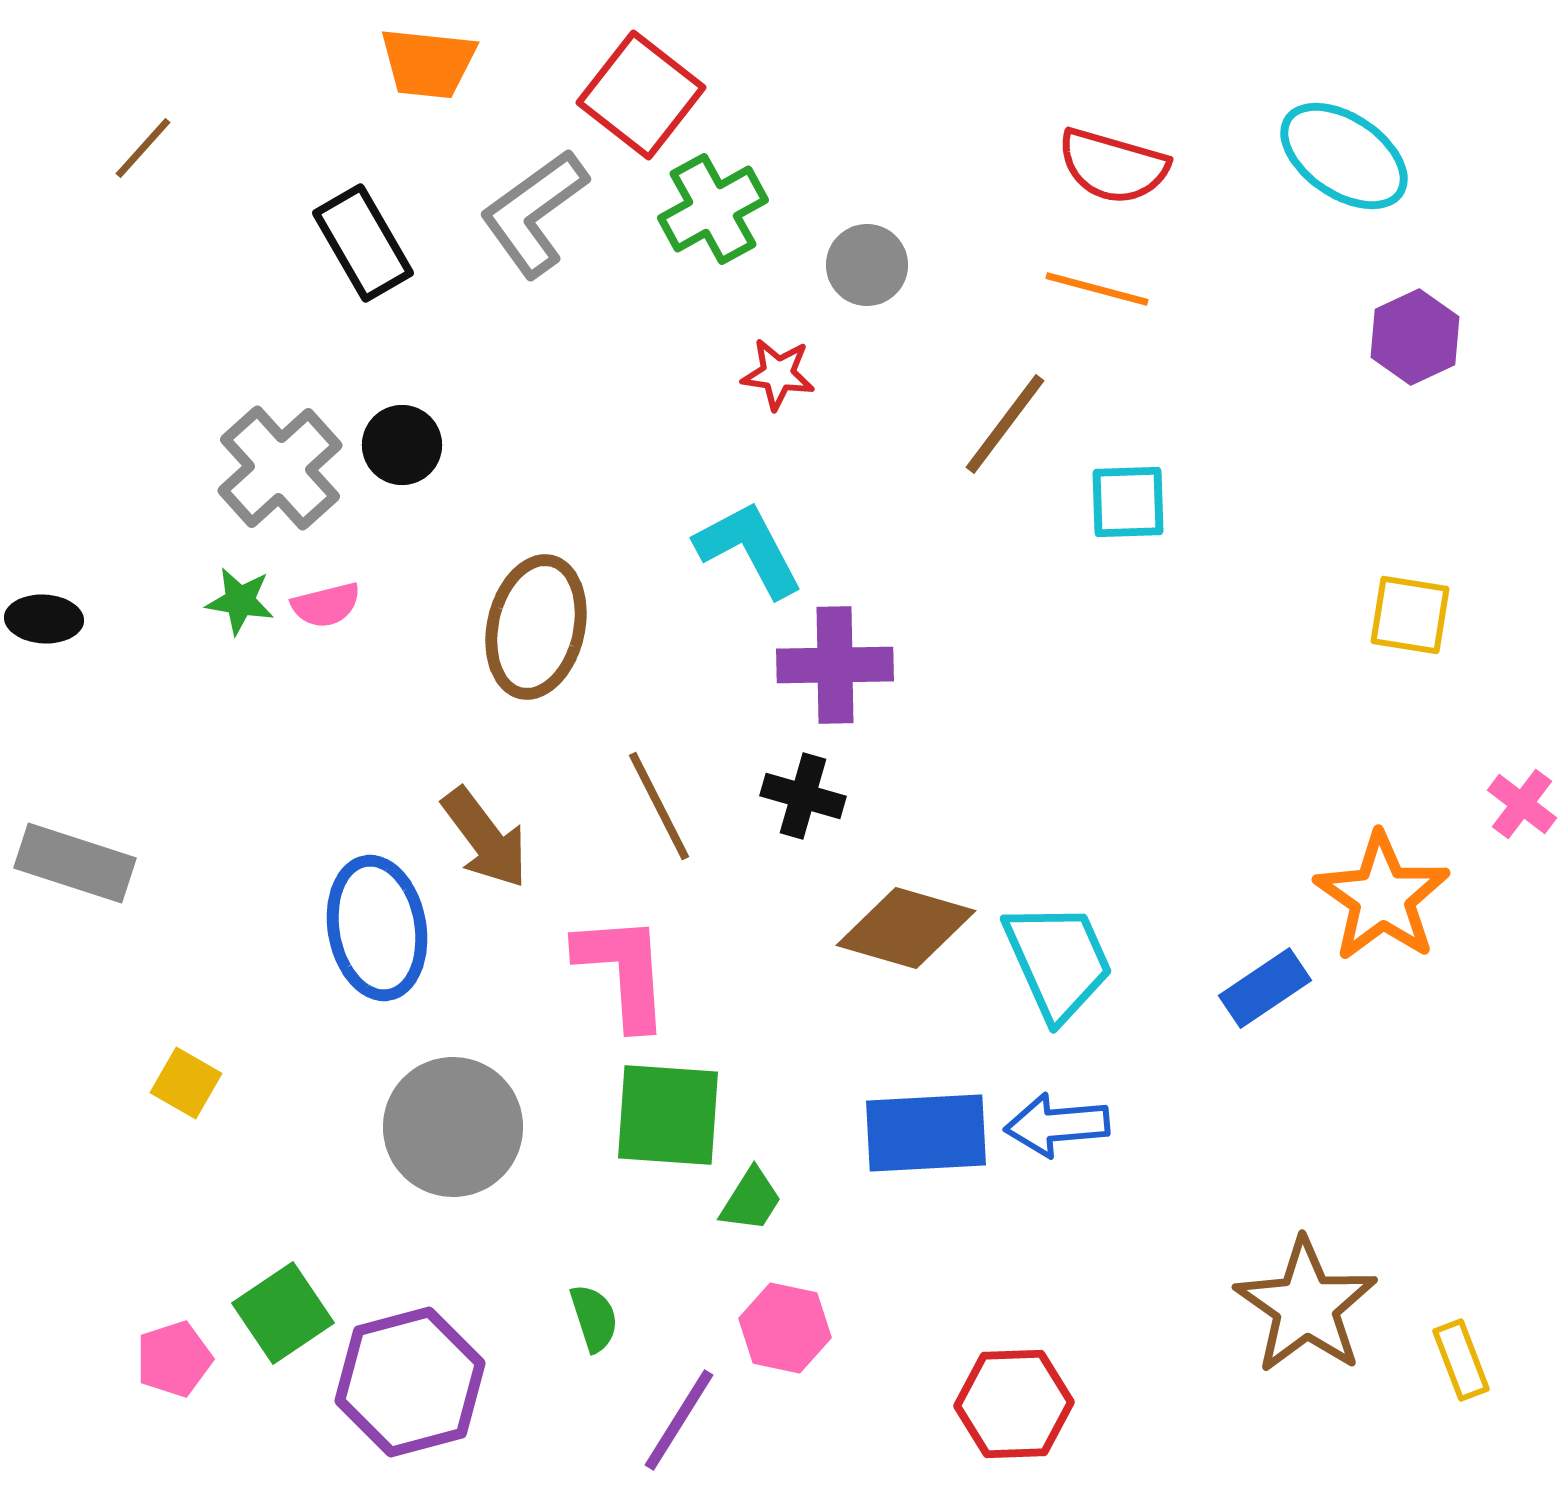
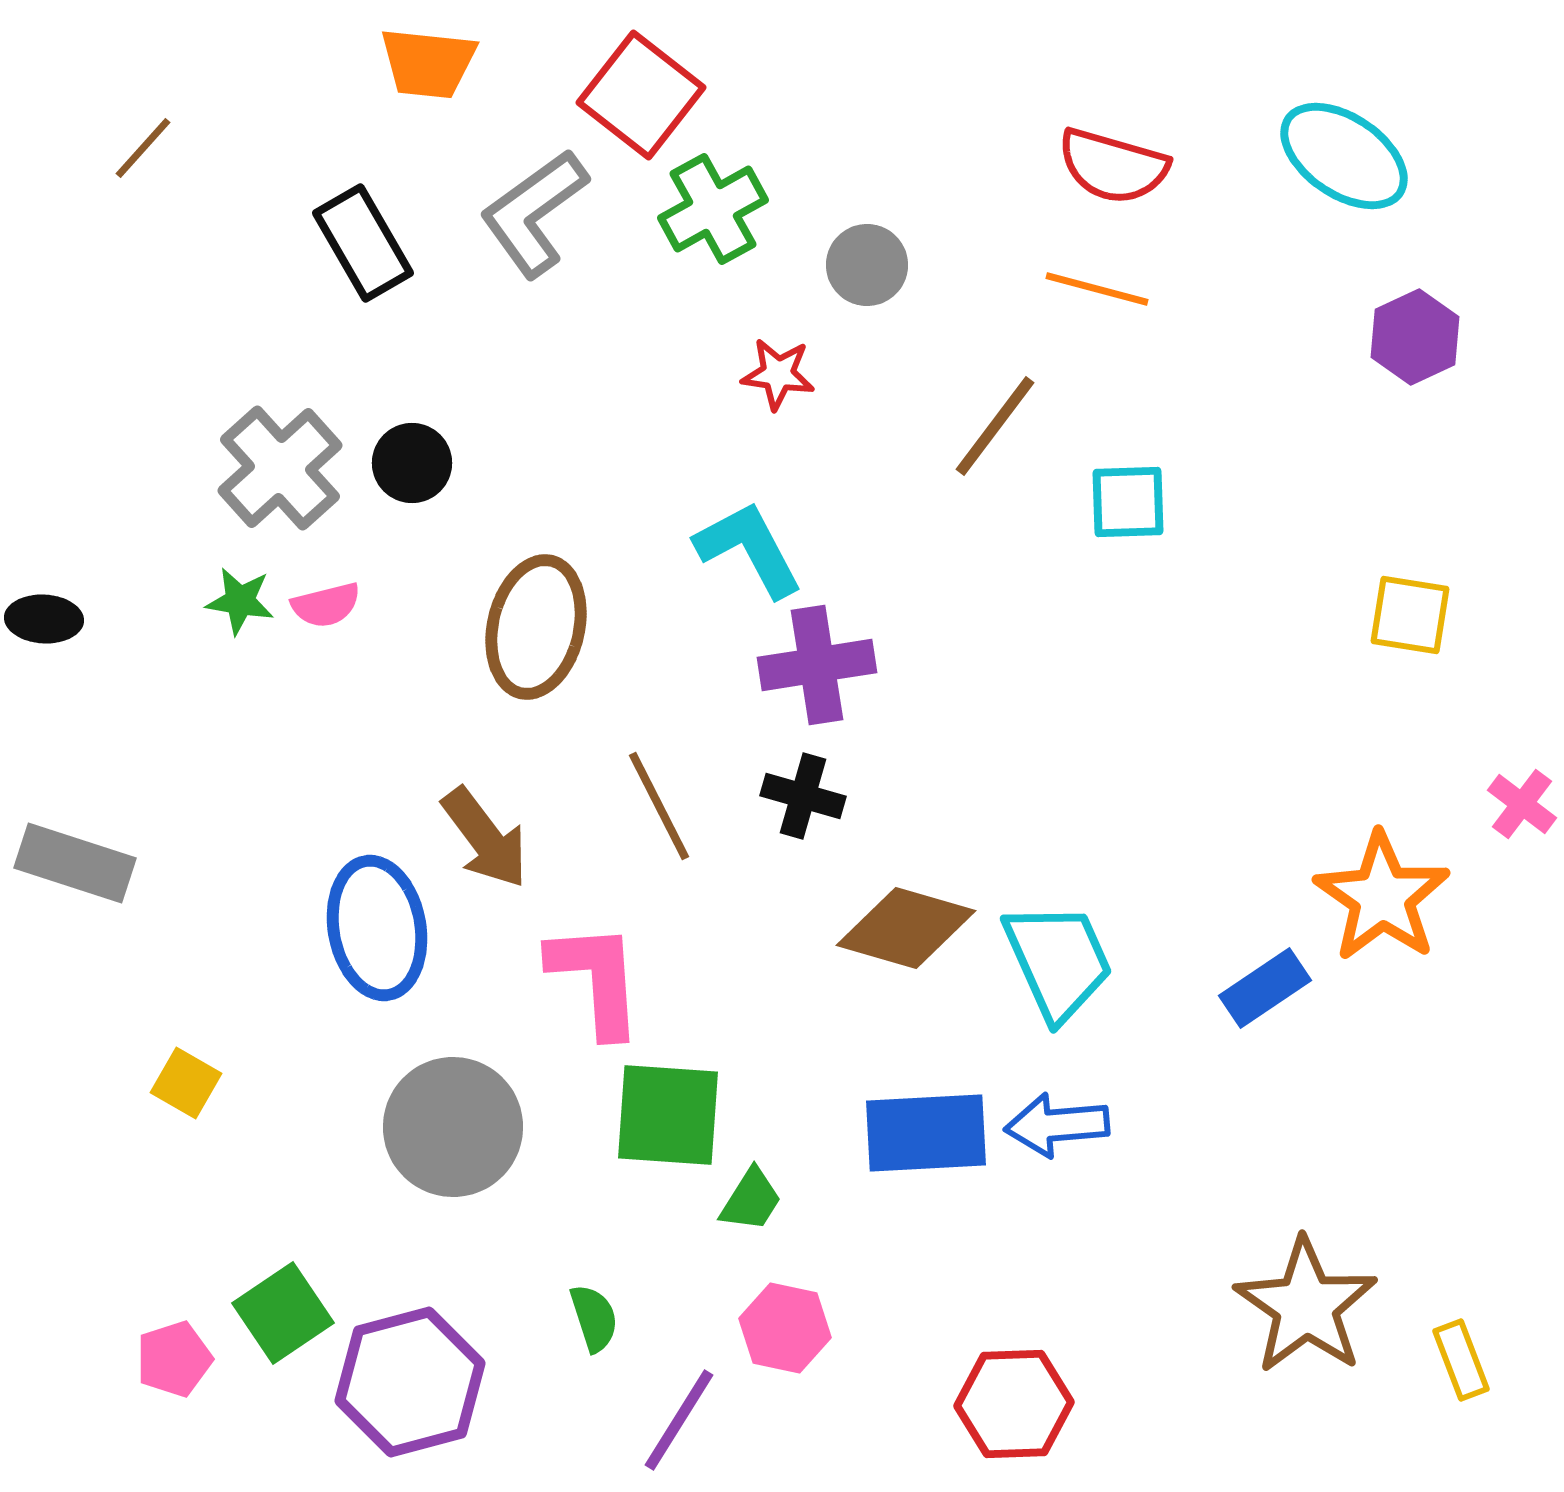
brown line at (1005, 424): moved 10 px left, 2 px down
black circle at (402, 445): moved 10 px right, 18 px down
purple cross at (835, 665): moved 18 px left; rotated 8 degrees counterclockwise
pink L-shape at (623, 971): moved 27 px left, 8 px down
